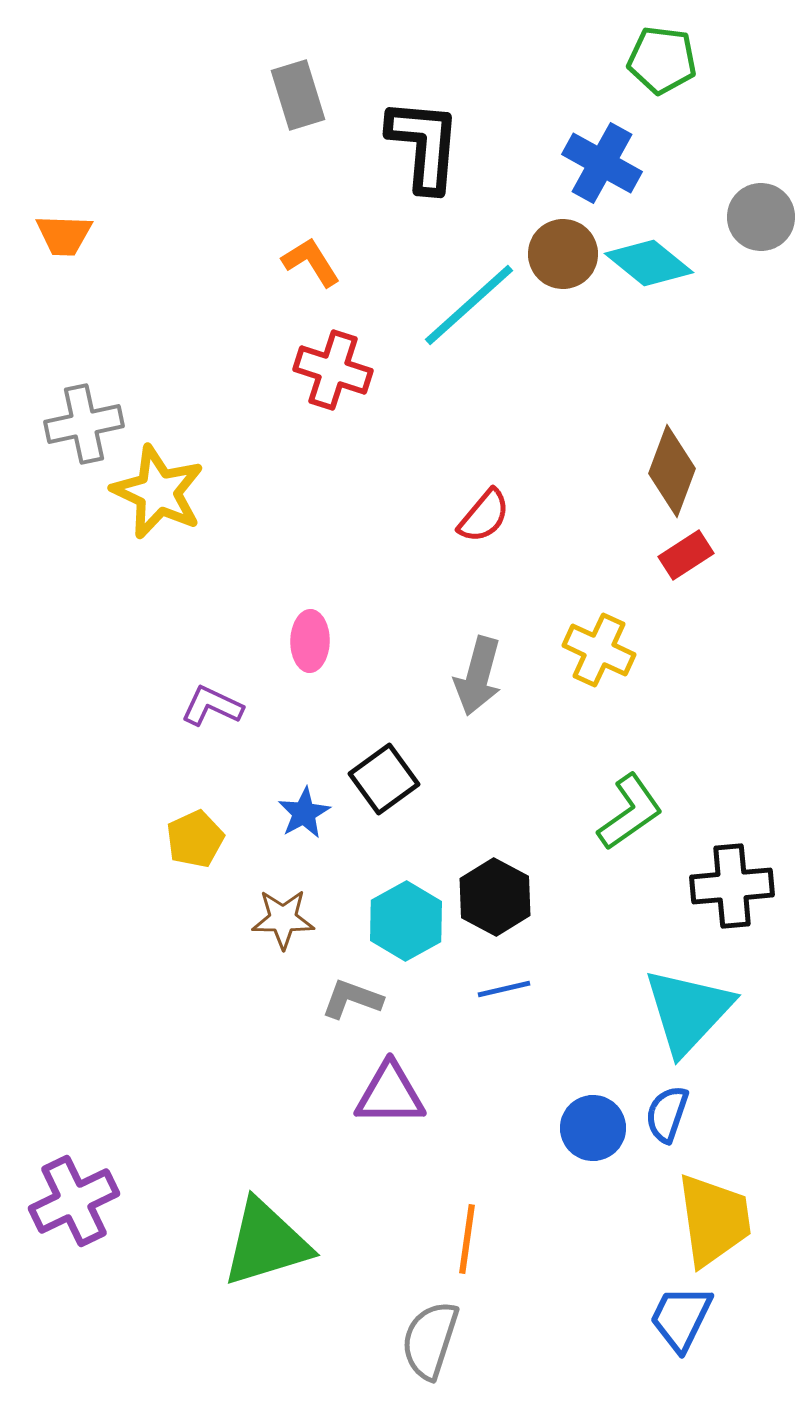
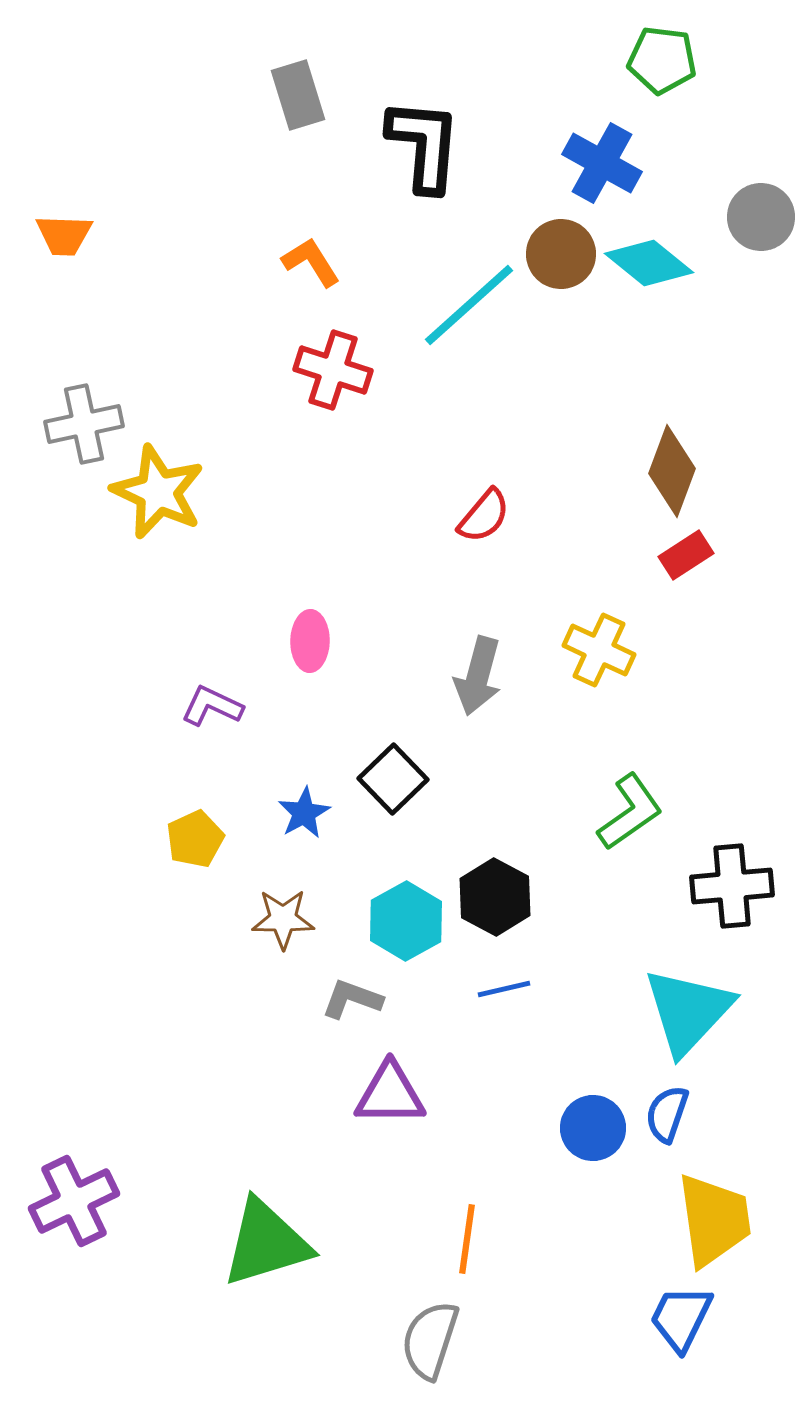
brown circle: moved 2 px left
black square: moved 9 px right; rotated 8 degrees counterclockwise
